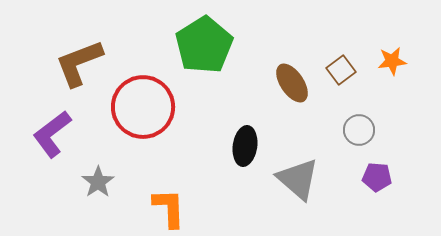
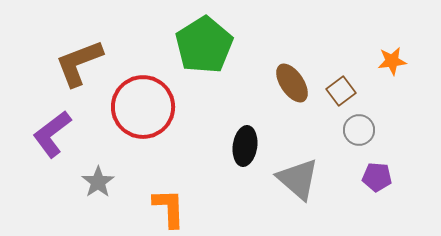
brown square: moved 21 px down
